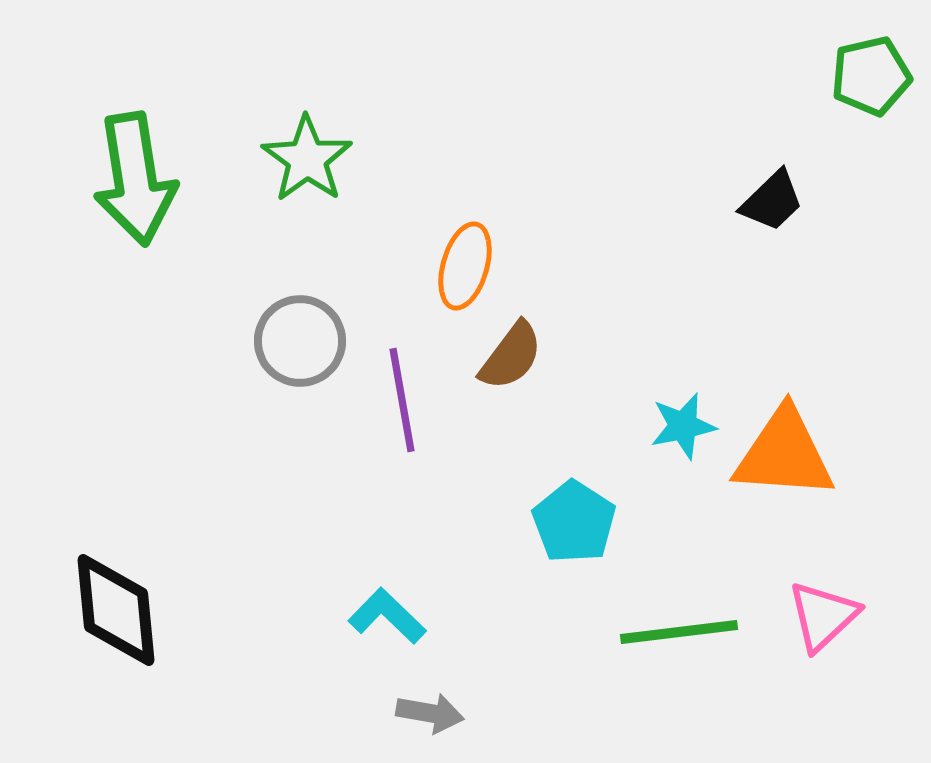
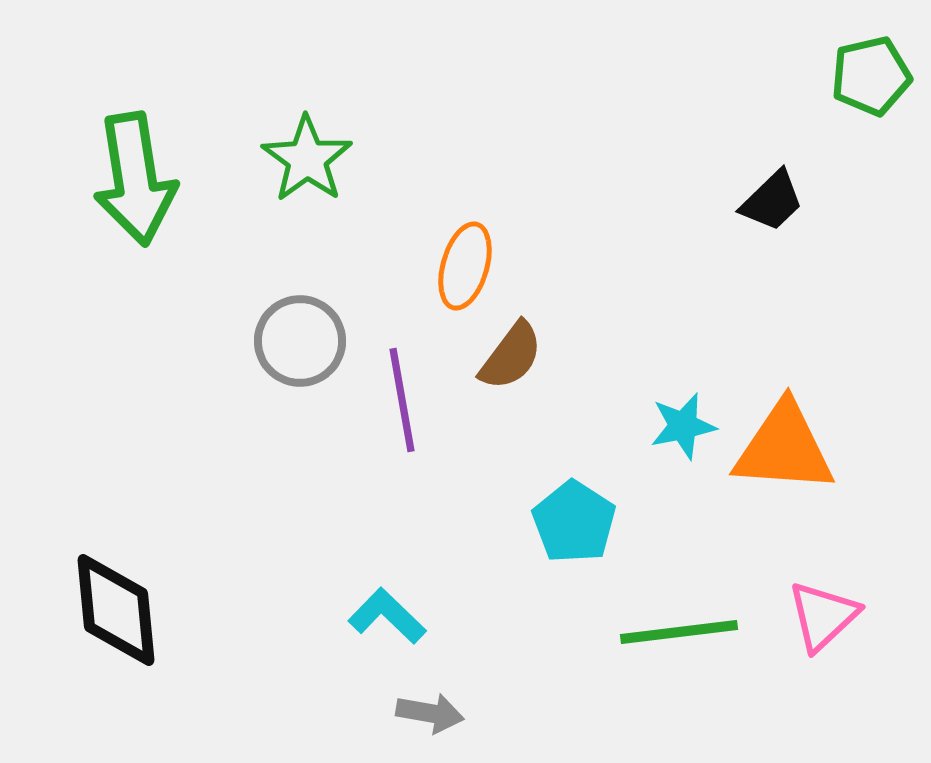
orange triangle: moved 6 px up
